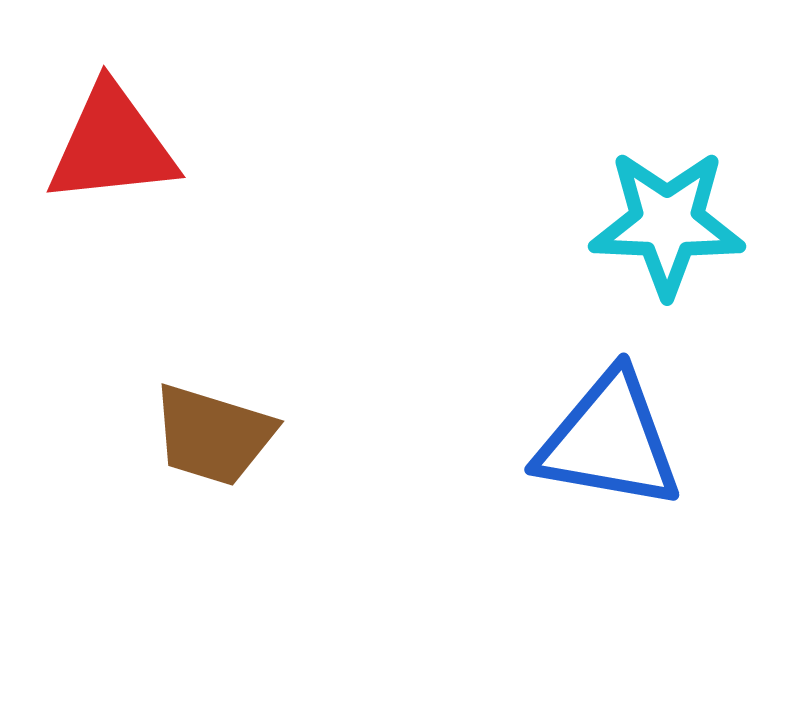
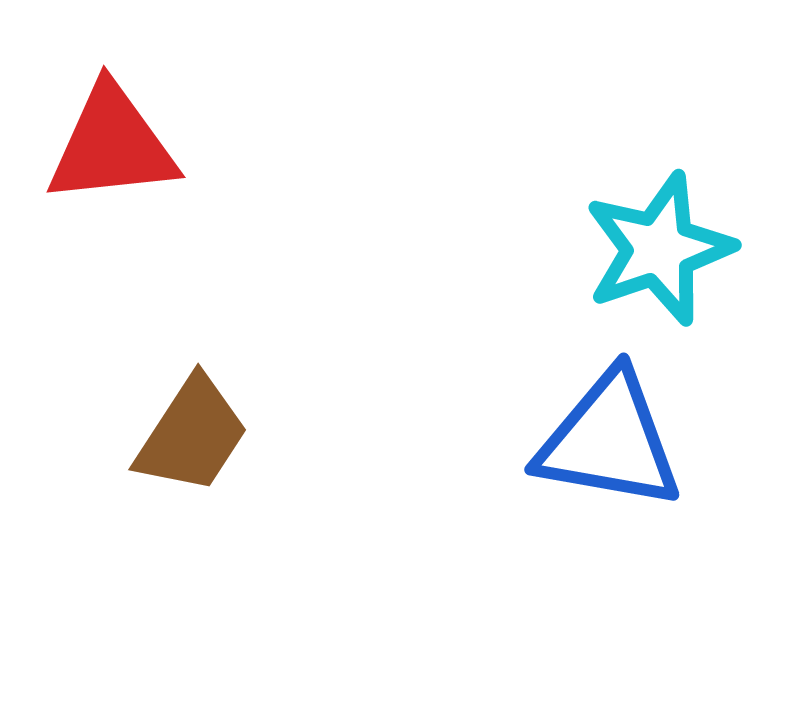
cyan star: moved 8 px left, 26 px down; rotated 21 degrees counterclockwise
brown trapezoid: moved 21 px left; rotated 74 degrees counterclockwise
